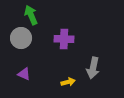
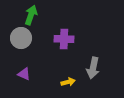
green arrow: rotated 42 degrees clockwise
